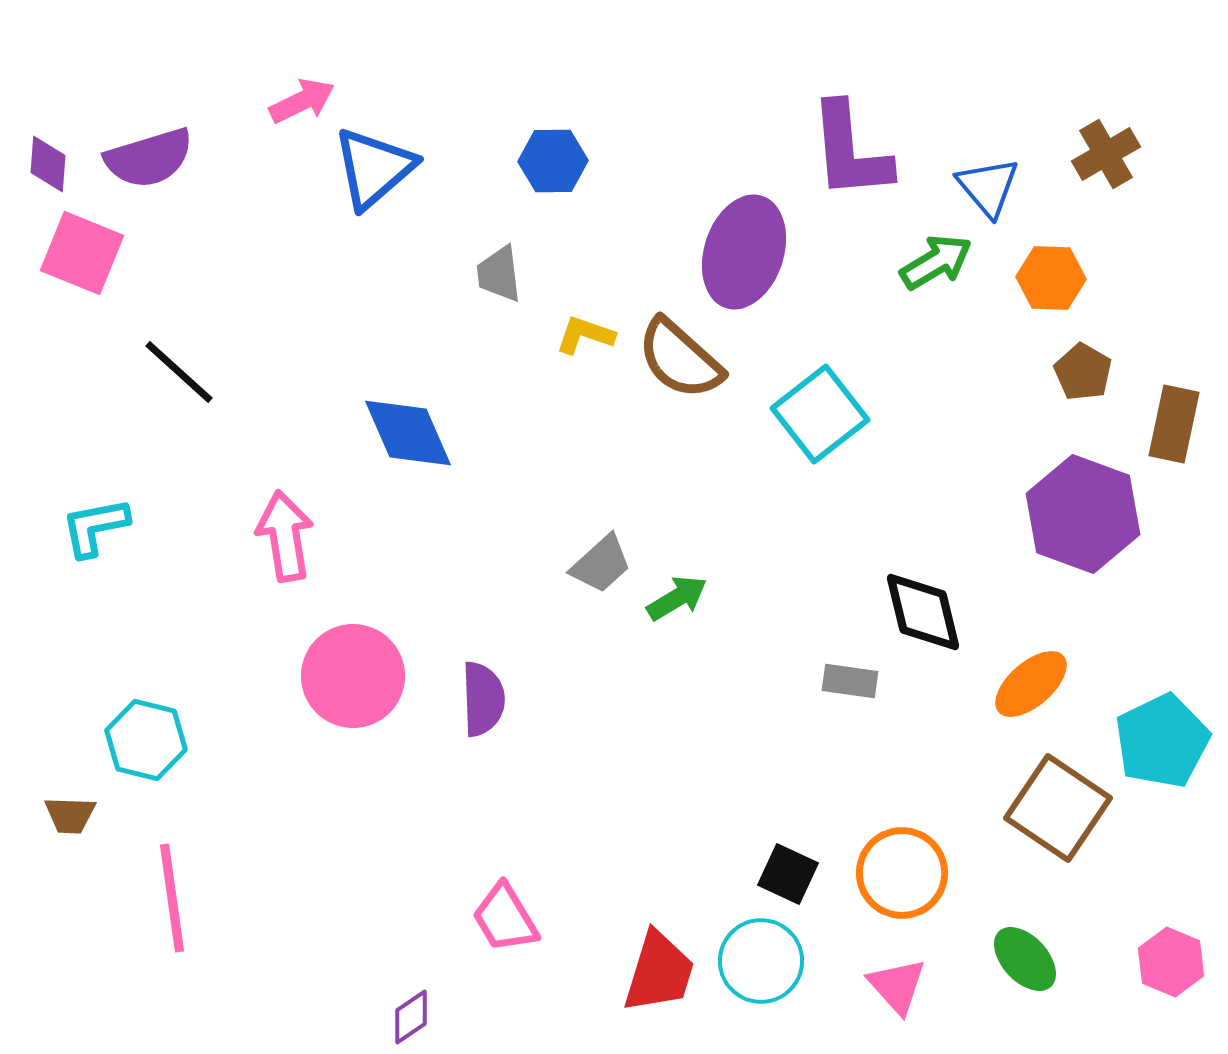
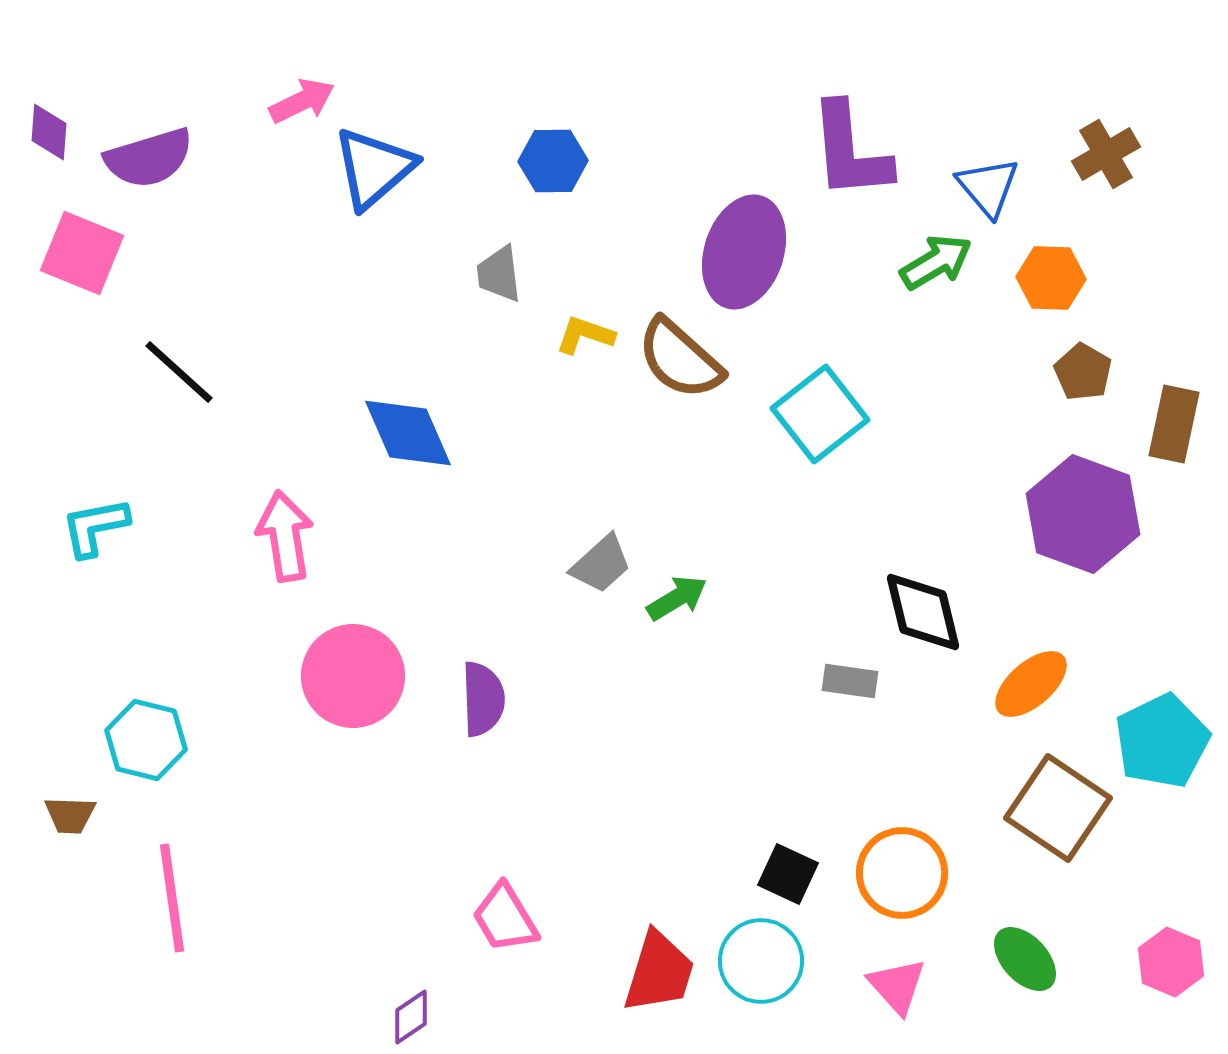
purple diamond at (48, 164): moved 1 px right, 32 px up
